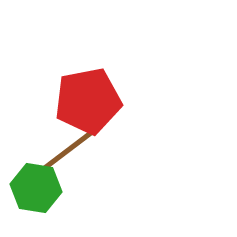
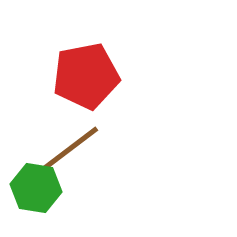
red pentagon: moved 2 px left, 25 px up
